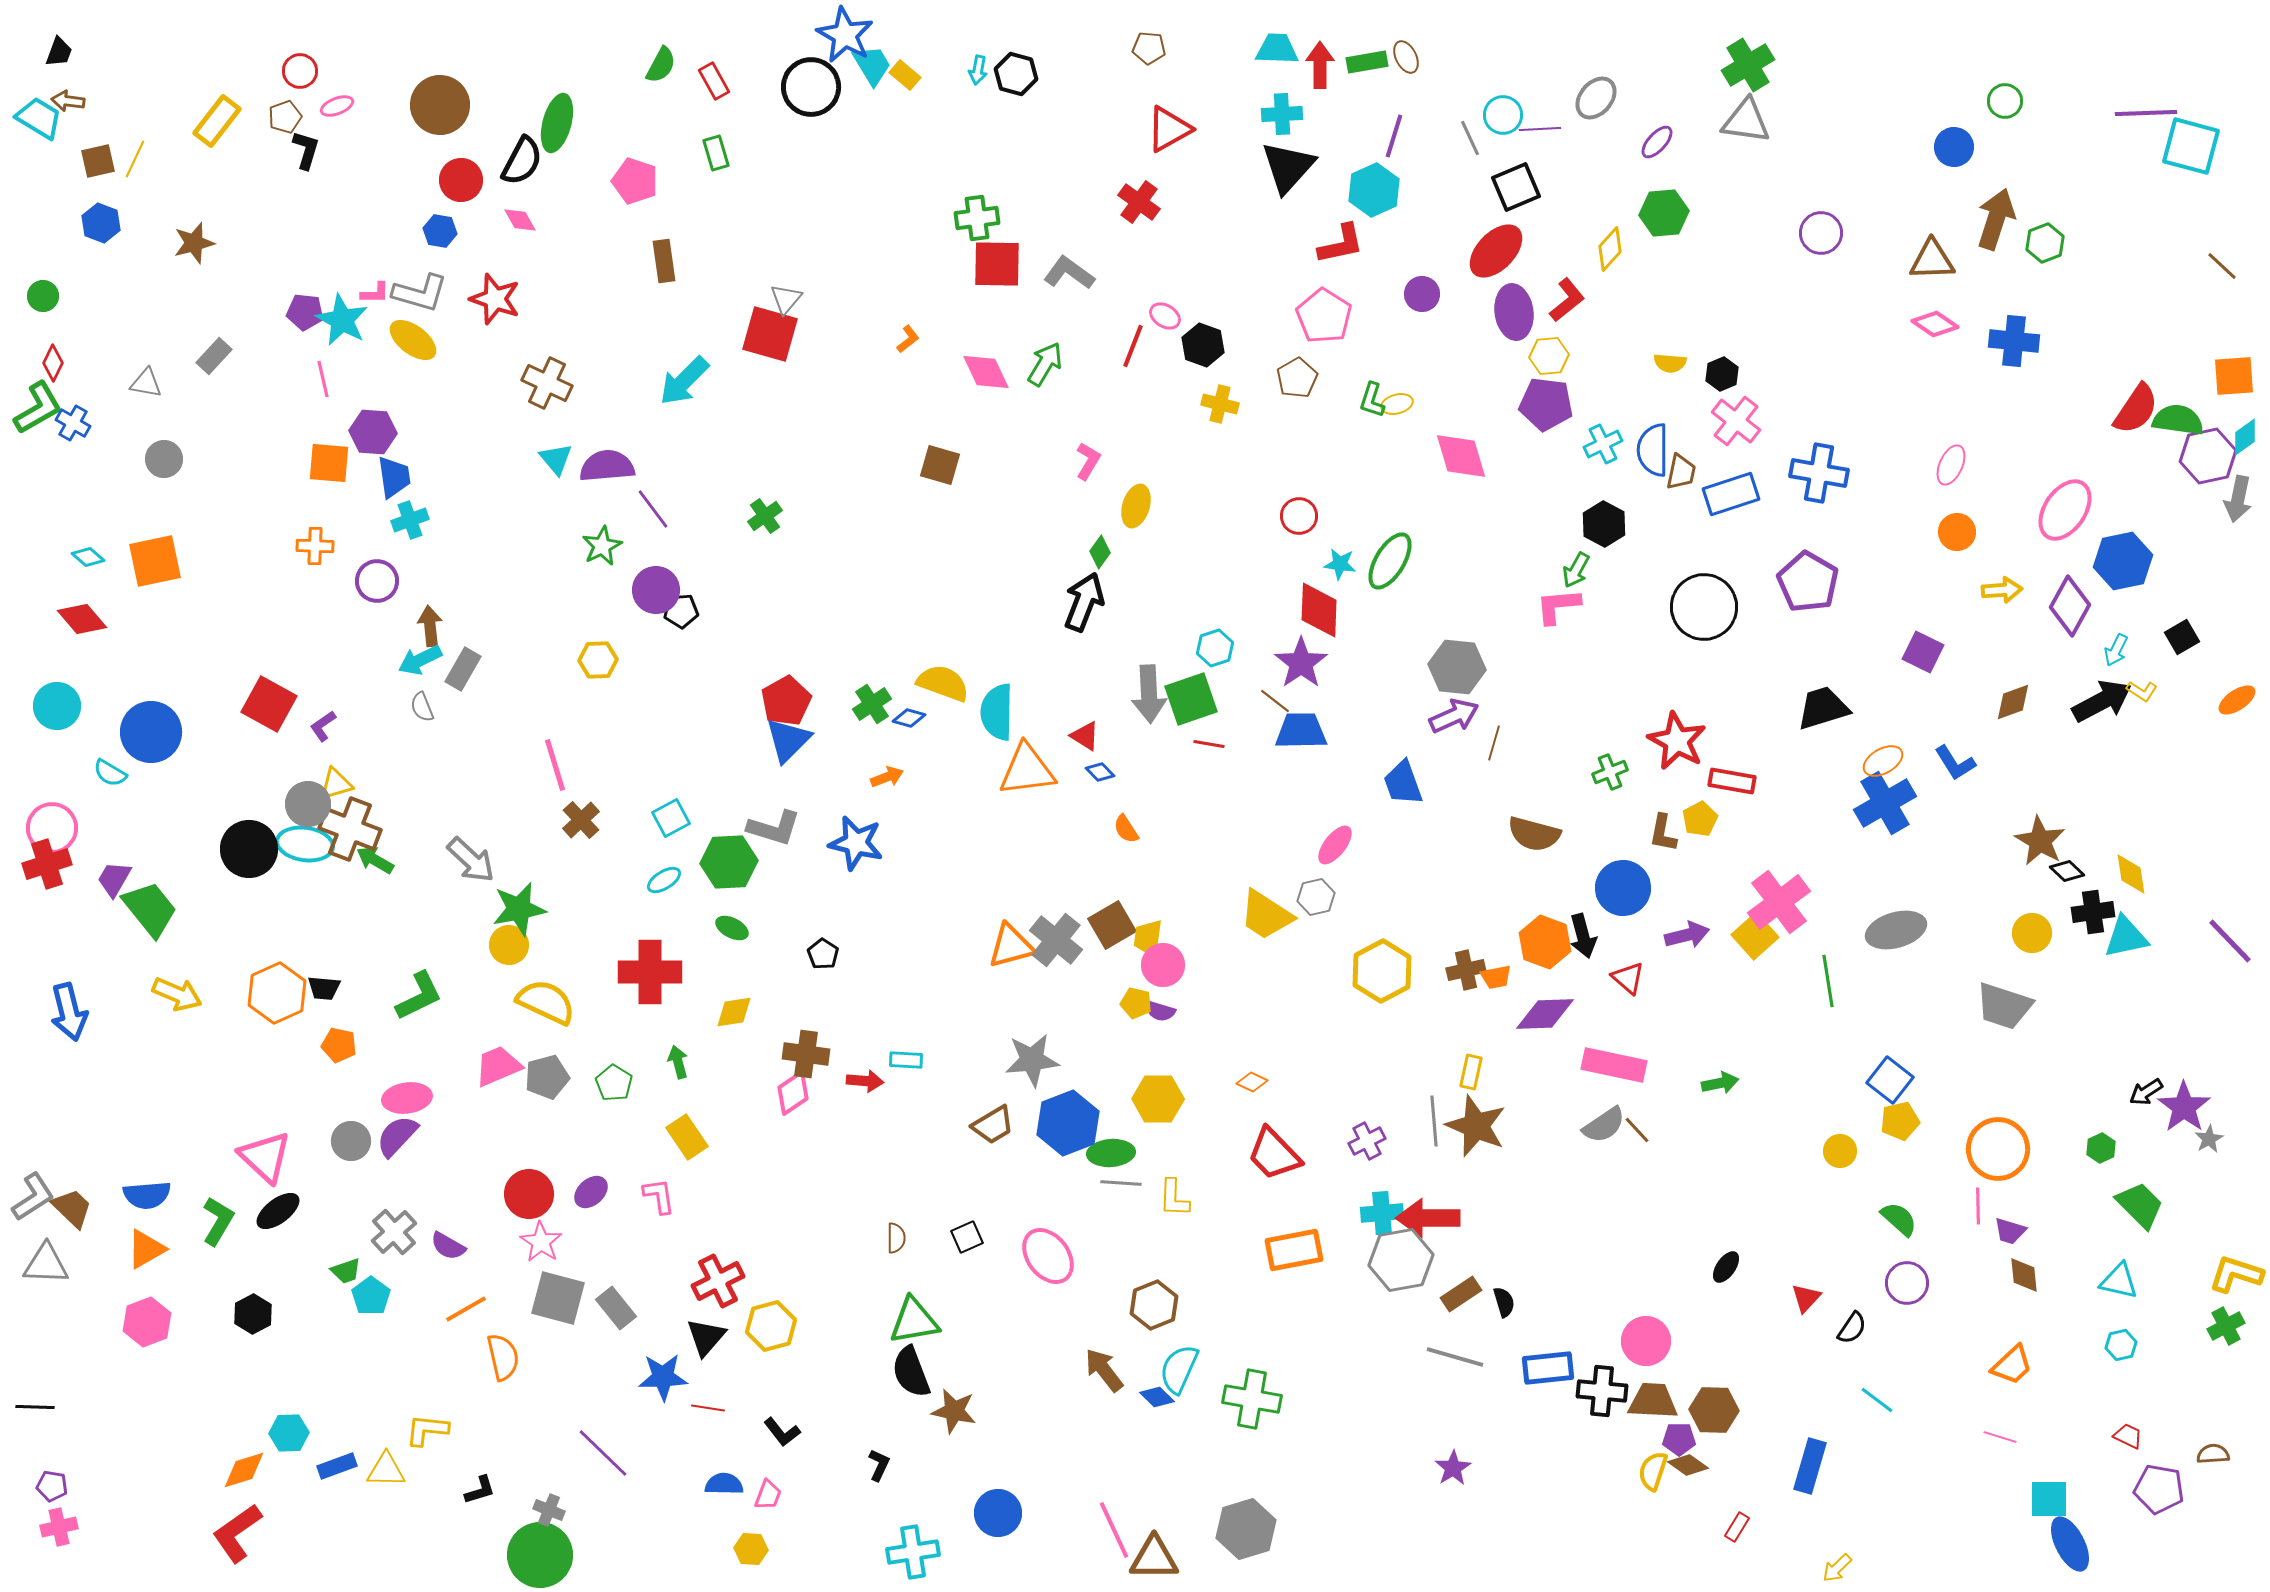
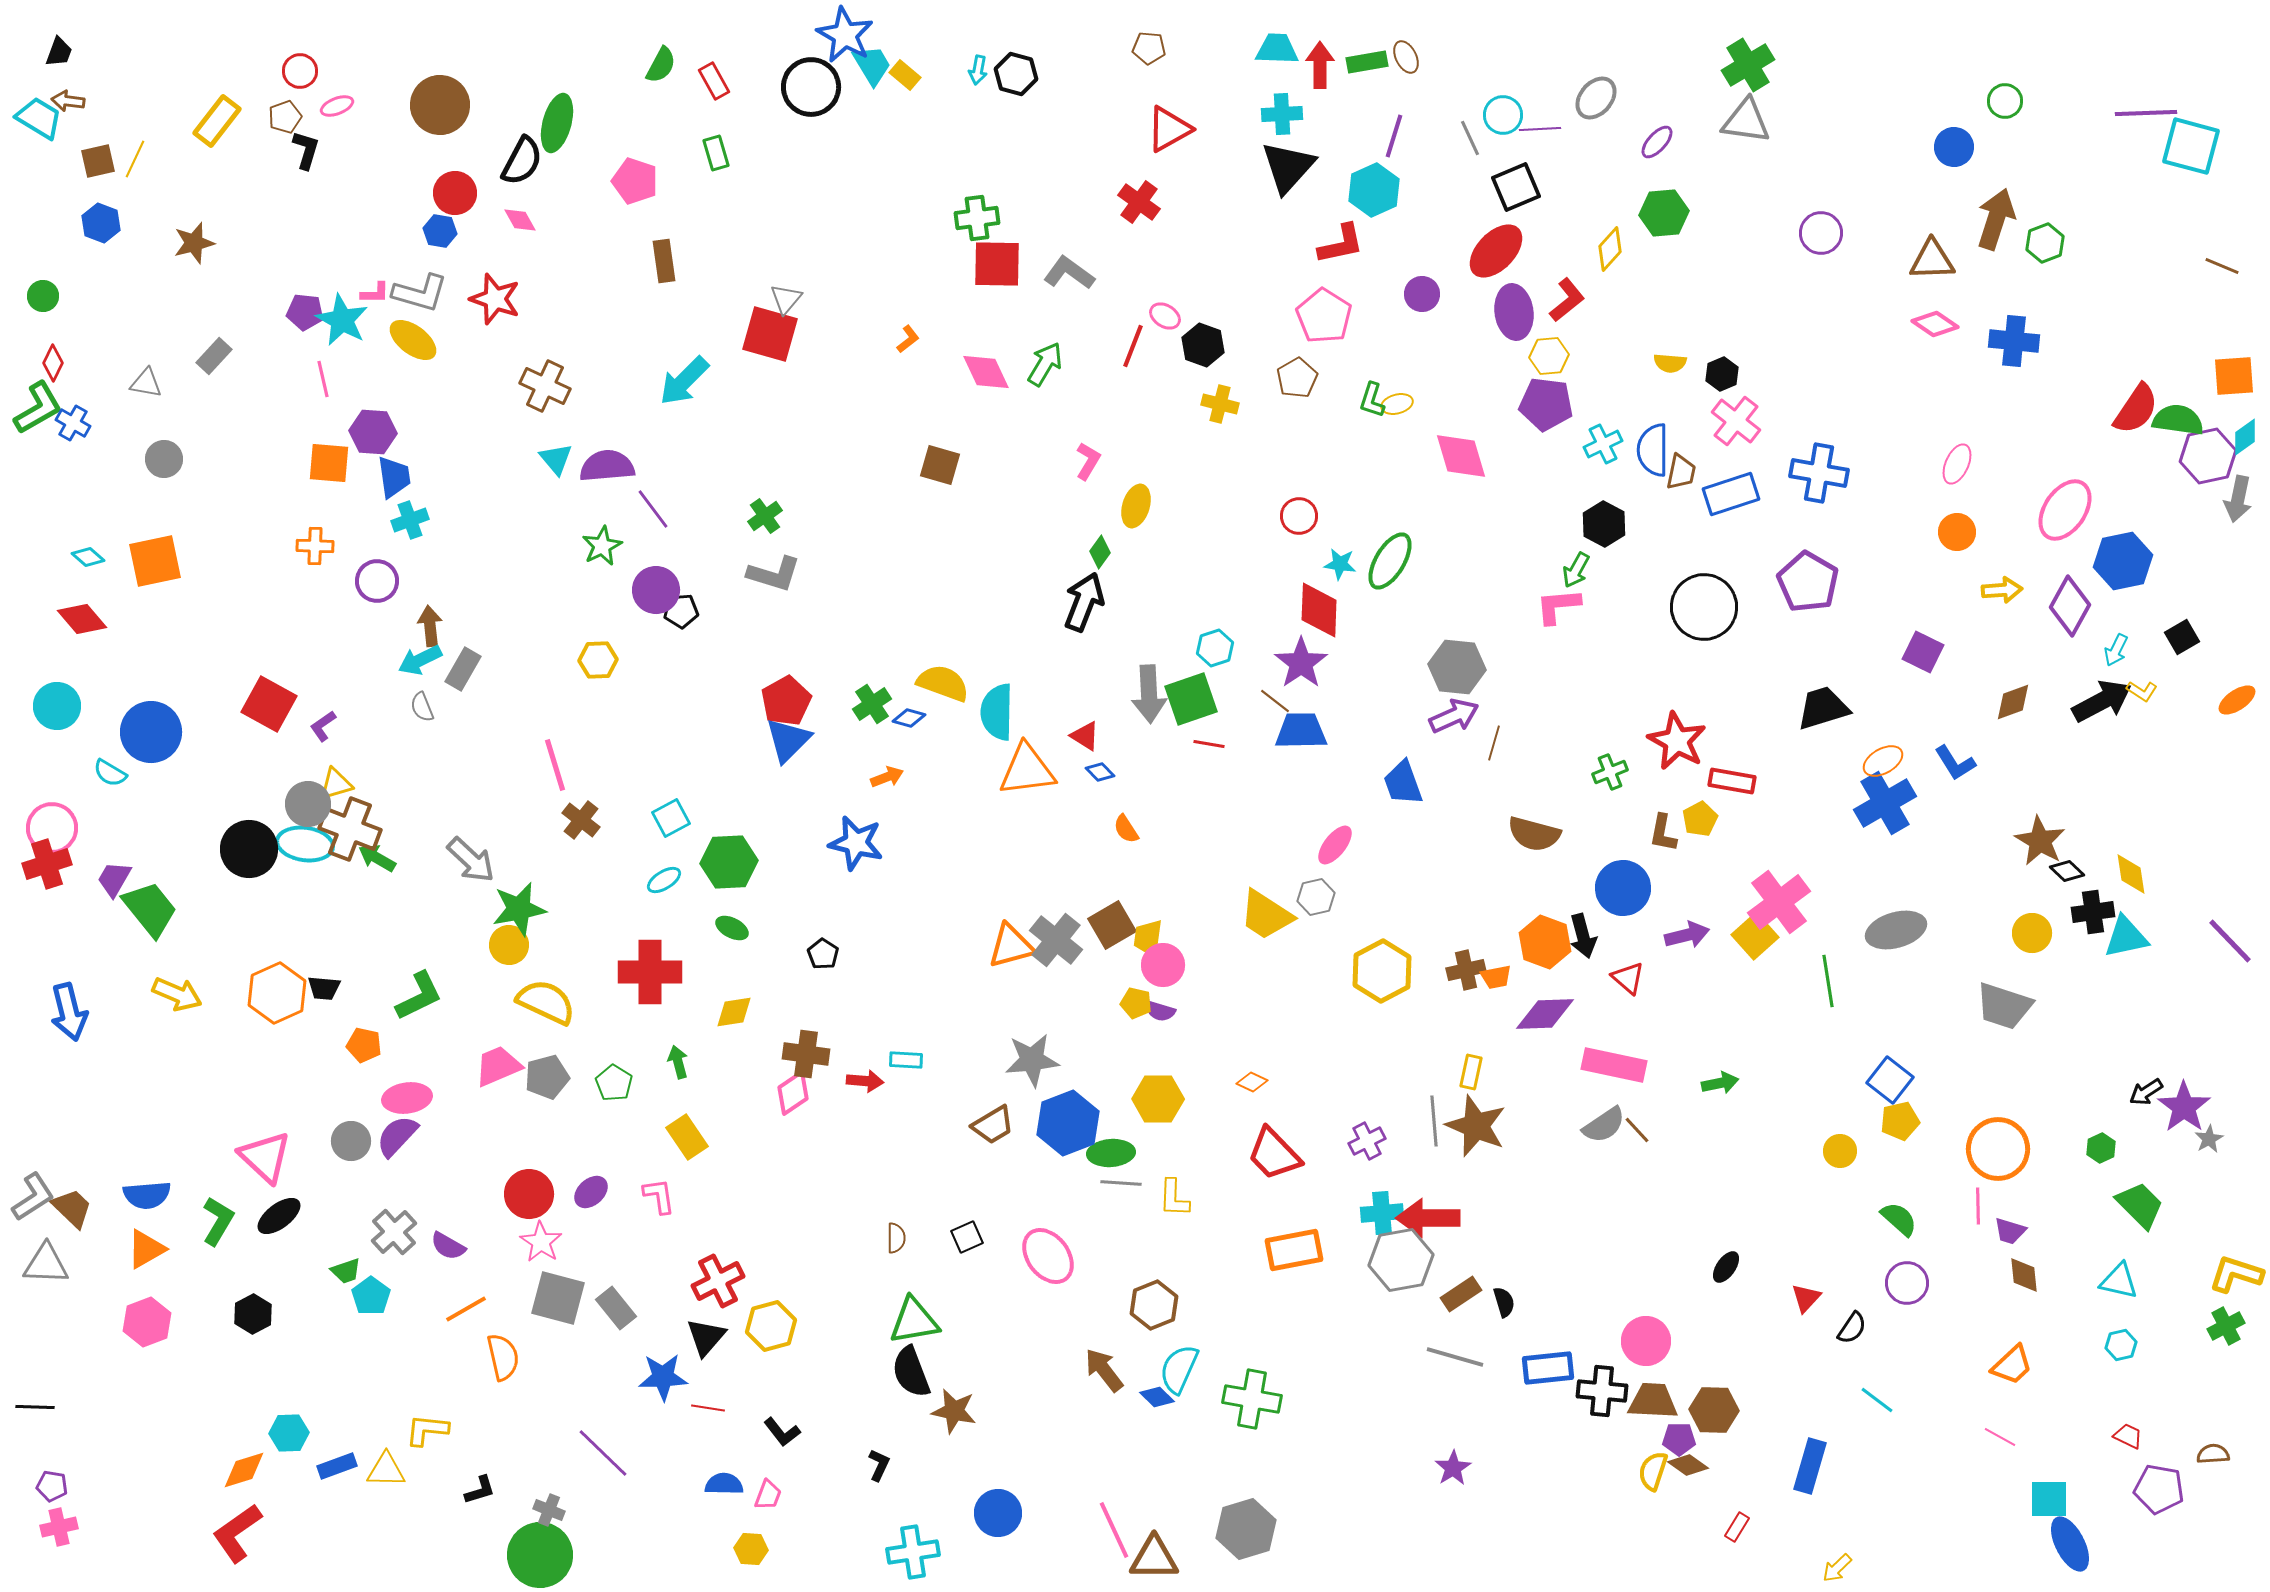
red circle at (461, 180): moved 6 px left, 13 px down
brown line at (2222, 266): rotated 20 degrees counterclockwise
brown cross at (547, 383): moved 2 px left, 3 px down
pink ellipse at (1951, 465): moved 6 px right, 1 px up
brown cross at (581, 820): rotated 9 degrees counterclockwise
gray L-shape at (774, 828): moved 254 px up
green arrow at (375, 860): moved 2 px right, 2 px up
orange pentagon at (339, 1045): moved 25 px right
black ellipse at (278, 1211): moved 1 px right, 5 px down
pink line at (2000, 1437): rotated 12 degrees clockwise
